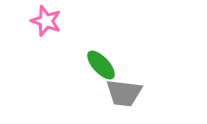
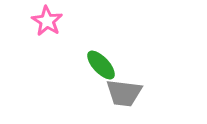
pink star: moved 1 px right; rotated 12 degrees clockwise
